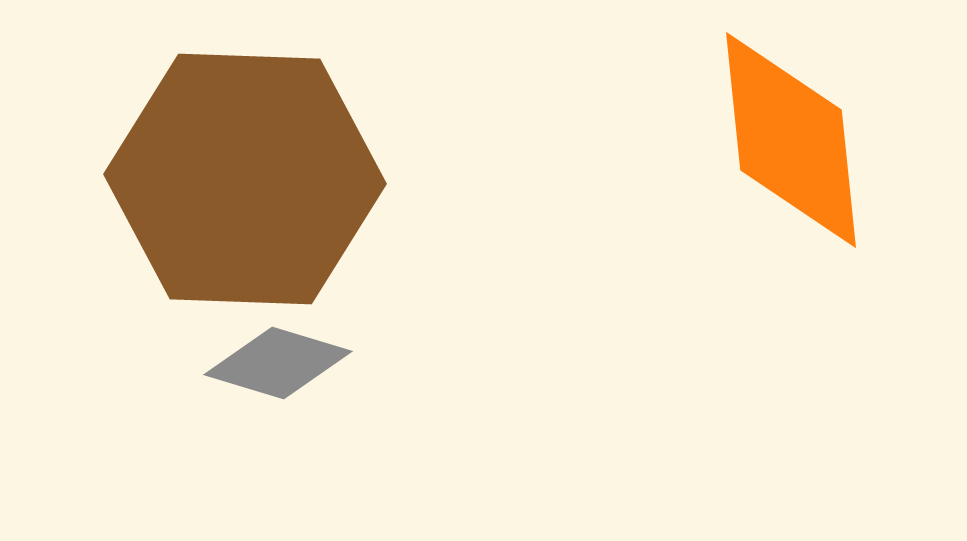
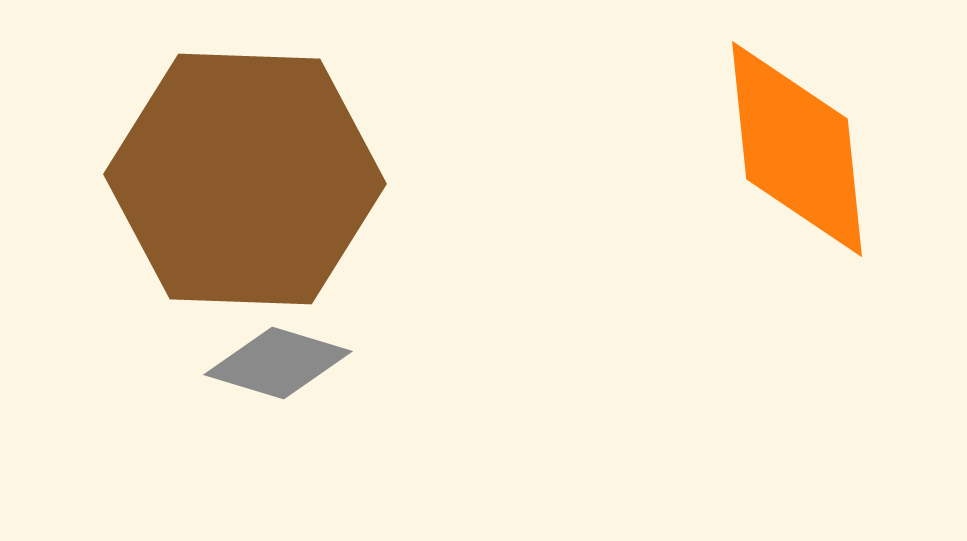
orange diamond: moved 6 px right, 9 px down
